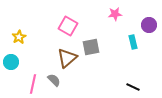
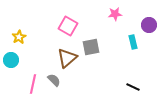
cyan circle: moved 2 px up
